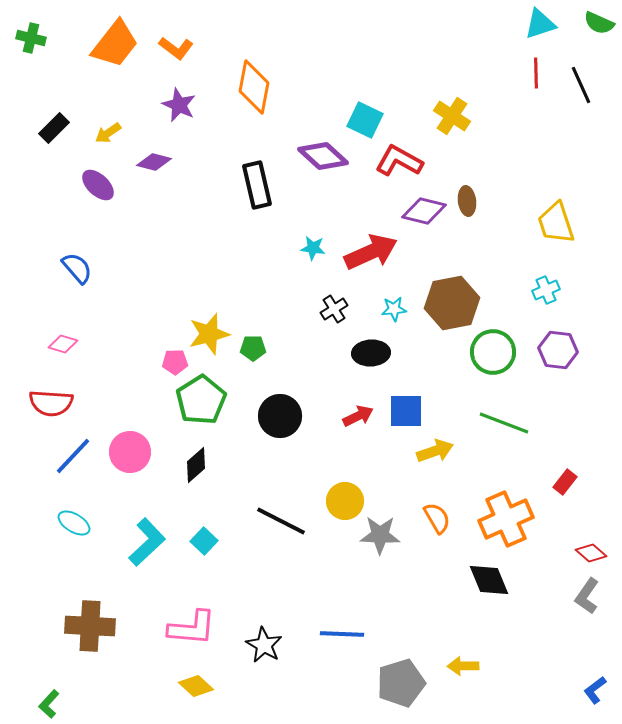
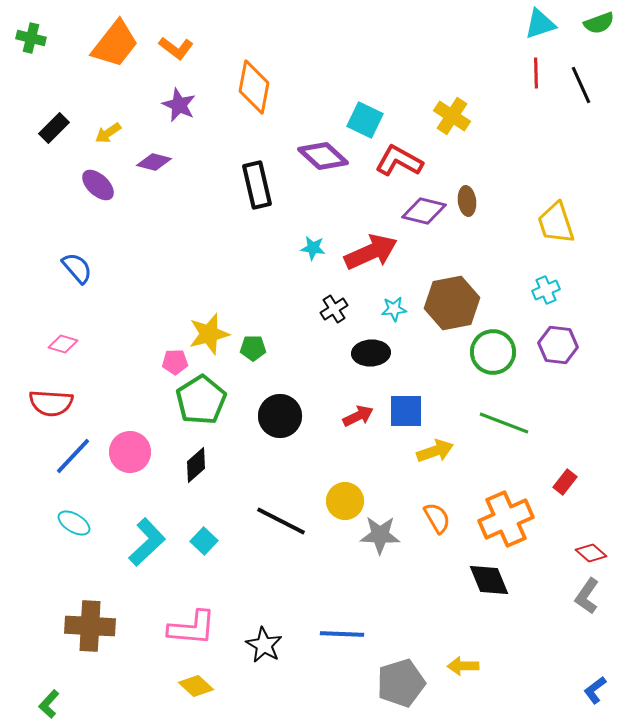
green semicircle at (599, 23): rotated 44 degrees counterclockwise
purple hexagon at (558, 350): moved 5 px up
